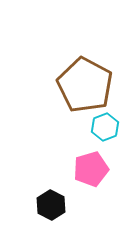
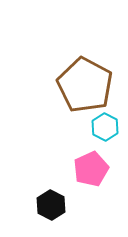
cyan hexagon: rotated 12 degrees counterclockwise
pink pentagon: rotated 8 degrees counterclockwise
